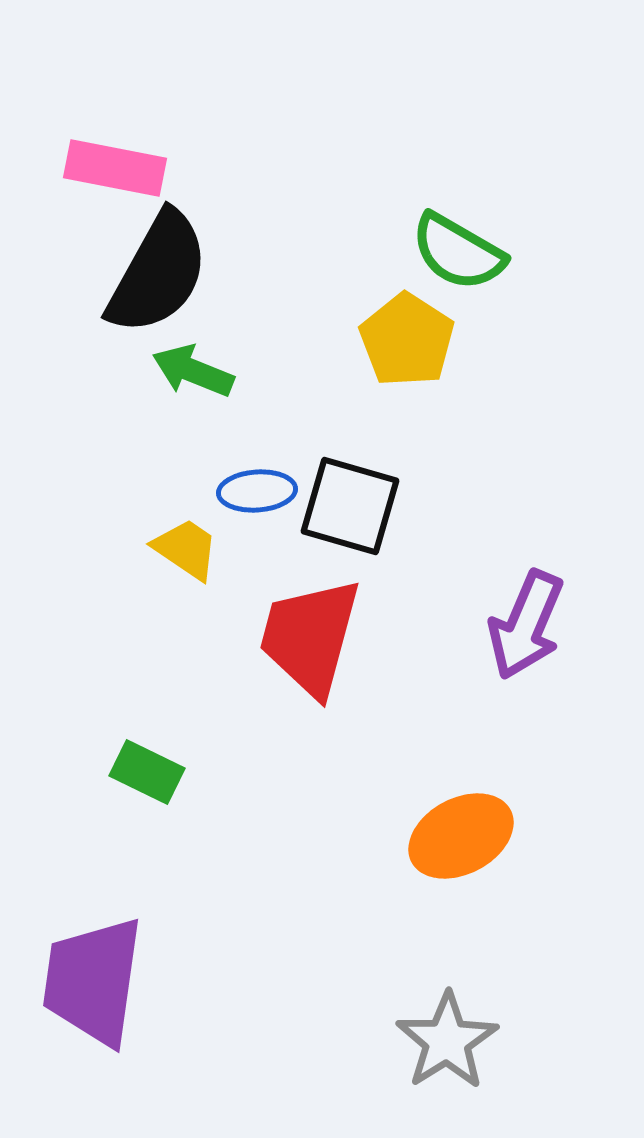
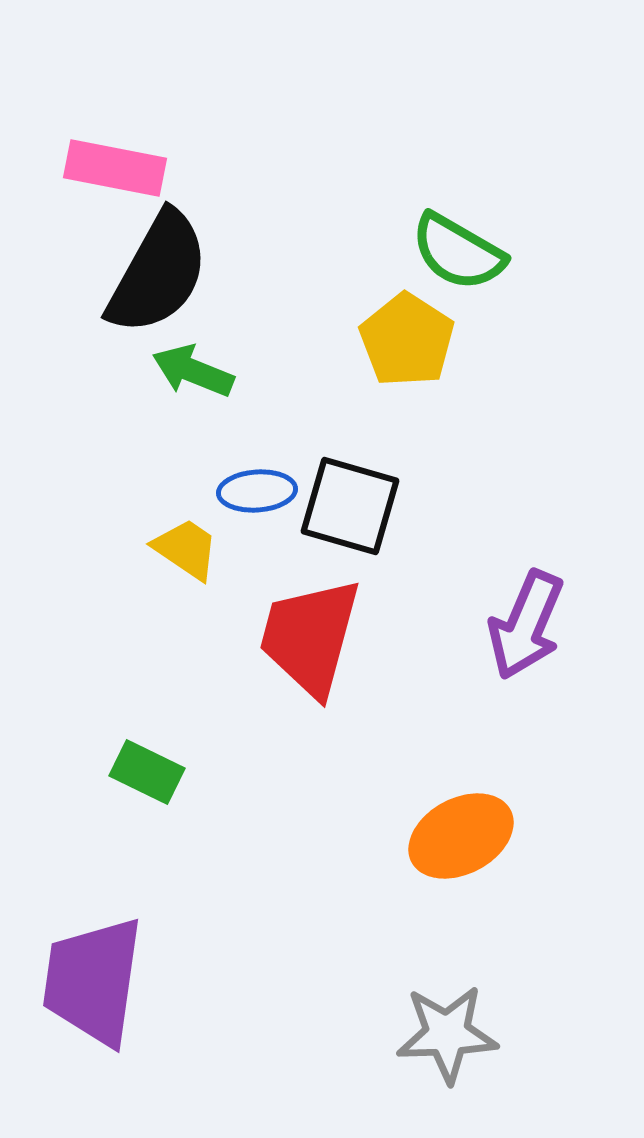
gray star: moved 7 px up; rotated 30 degrees clockwise
